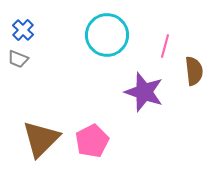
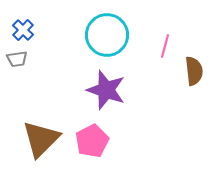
gray trapezoid: moved 1 px left; rotated 30 degrees counterclockwise
purple star: moved 38 px left, 2 px up
